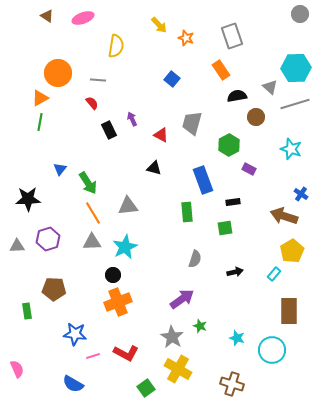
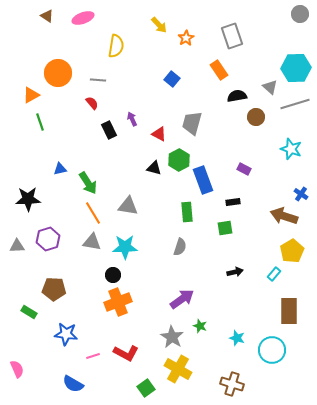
orange star at (186, 38): rotated 21 degrees clockwise
orange rectangle at (221, 70): moved 2 px left
orange triangle at (40, 98): moved 9 px left, 3 px up
green line at (40, 122): rotated 30 degrees counterclockwise
red triangle at (161, 135): moved 2 px left, 1 px up
green hexagon at (229, 145): moved 50 px left, 15 px down
blue triangle at (60, 169): rotated 40 degrees clockwise
purple rectangle at (249, 169): moved 5 px left
gray triangle at (128, 206): rotated 15 degrees clockwise
gray triangle at (92, 242): rotated 12 degrees clockwise
cyan star at (125, 247): rotated 25 degrees clockwise
gray semicircle at (195, 259): moved 15 px left, 12 px up
green rectangle at (27, 311): moved 2 px right, 1 px down; rotated 49 degrees counterclockwise
blue star at (75, 334): moved 9 px left
